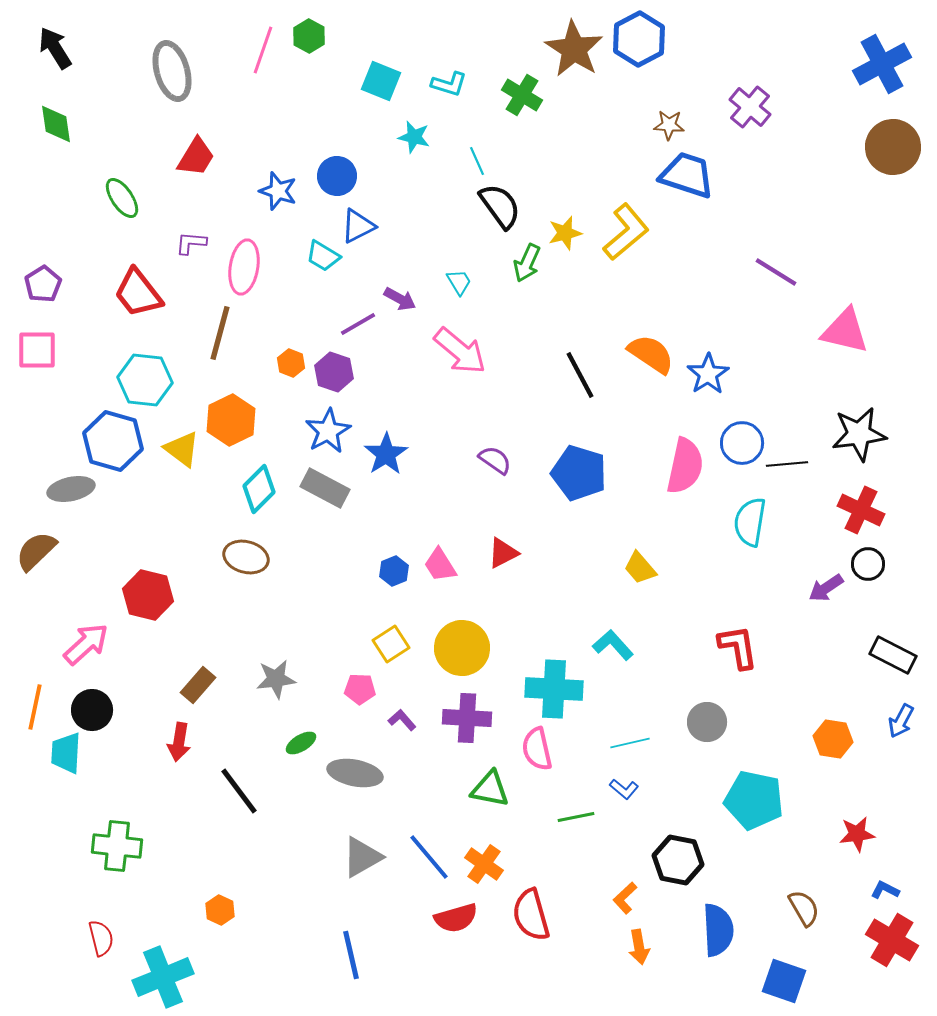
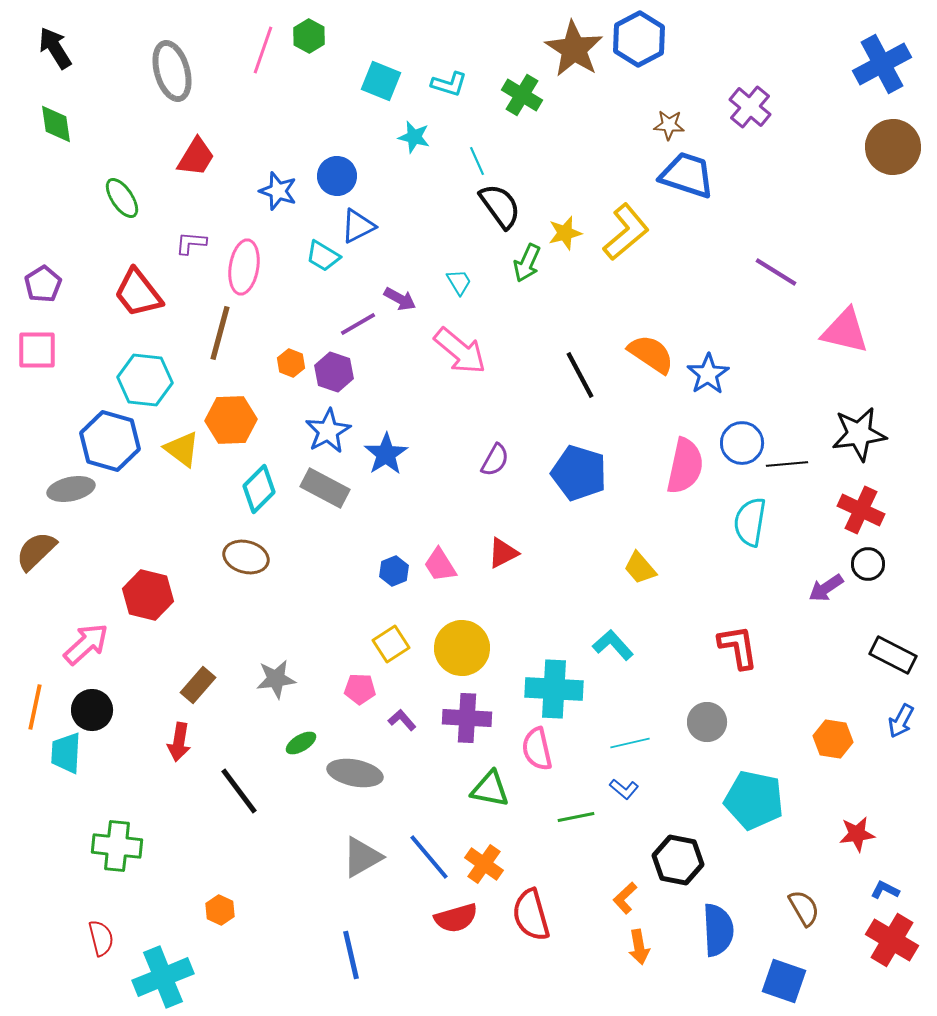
orange hexagon at (231, 420): rotated 24 degrees clockwise
blue hexagon at (113, 441): moved 3 px left
purple semicircle at (495, 460): rotated 84 degrees clockwise
